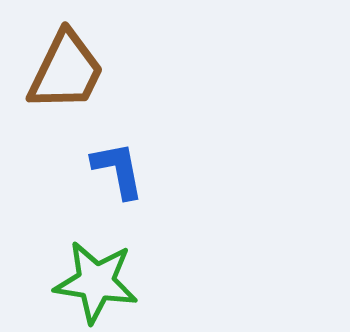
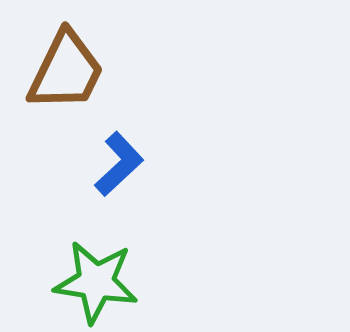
blue L-shape: moved 1 px right, 6 px up; rotated 58 degrees clockwise
